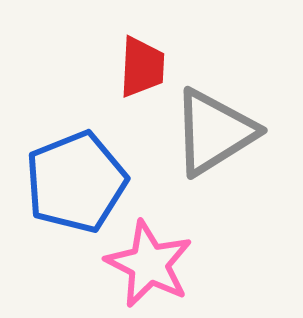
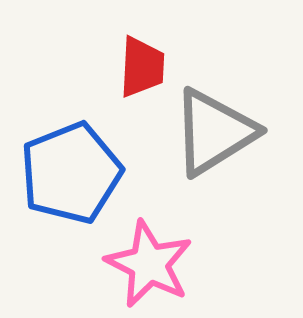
blue pentagon: moved 5 px left, 9 px up
